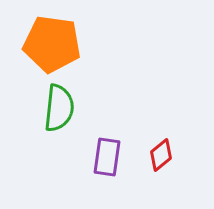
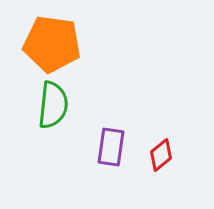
green semicircle: moved 6 px left, 3 px up
purple rectangle: moved 4 px right, 10 px up
